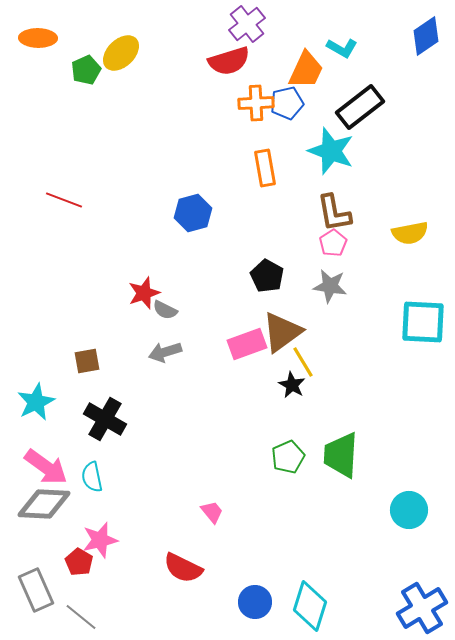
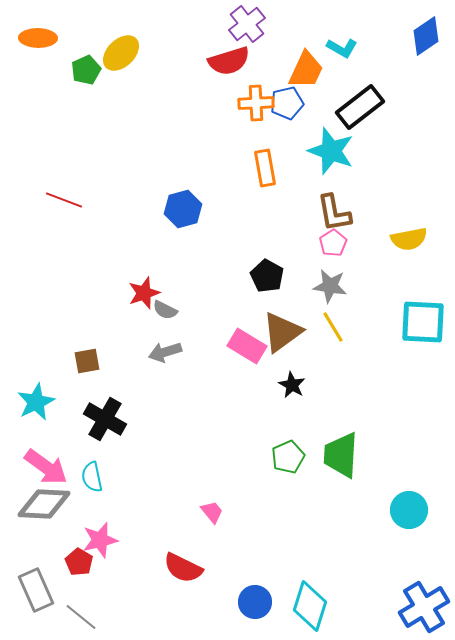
blue hexagon at (193, 213): moved 10 px left, 4 px up
yellow semicircle at (410, 233): moved 1 px left, 6 px down
pink rectangle at (247, 344): moved 2 px down; rotated 51 degrees clockwise
yellow line at (303, 362): moved 30 px right, 35 px up
blue cross at (422, 608): moved 2 px right, 1 px up
